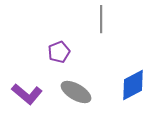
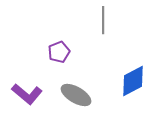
gray line: moved 2 px right, 1 px down
blue diamond: moved 4 px up
gray ellipse: moved 3 px down
